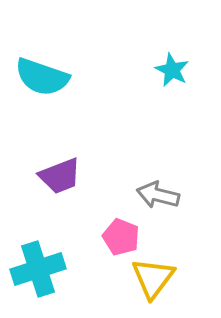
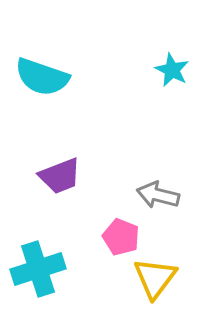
yellow triangle: moved 2 px right
